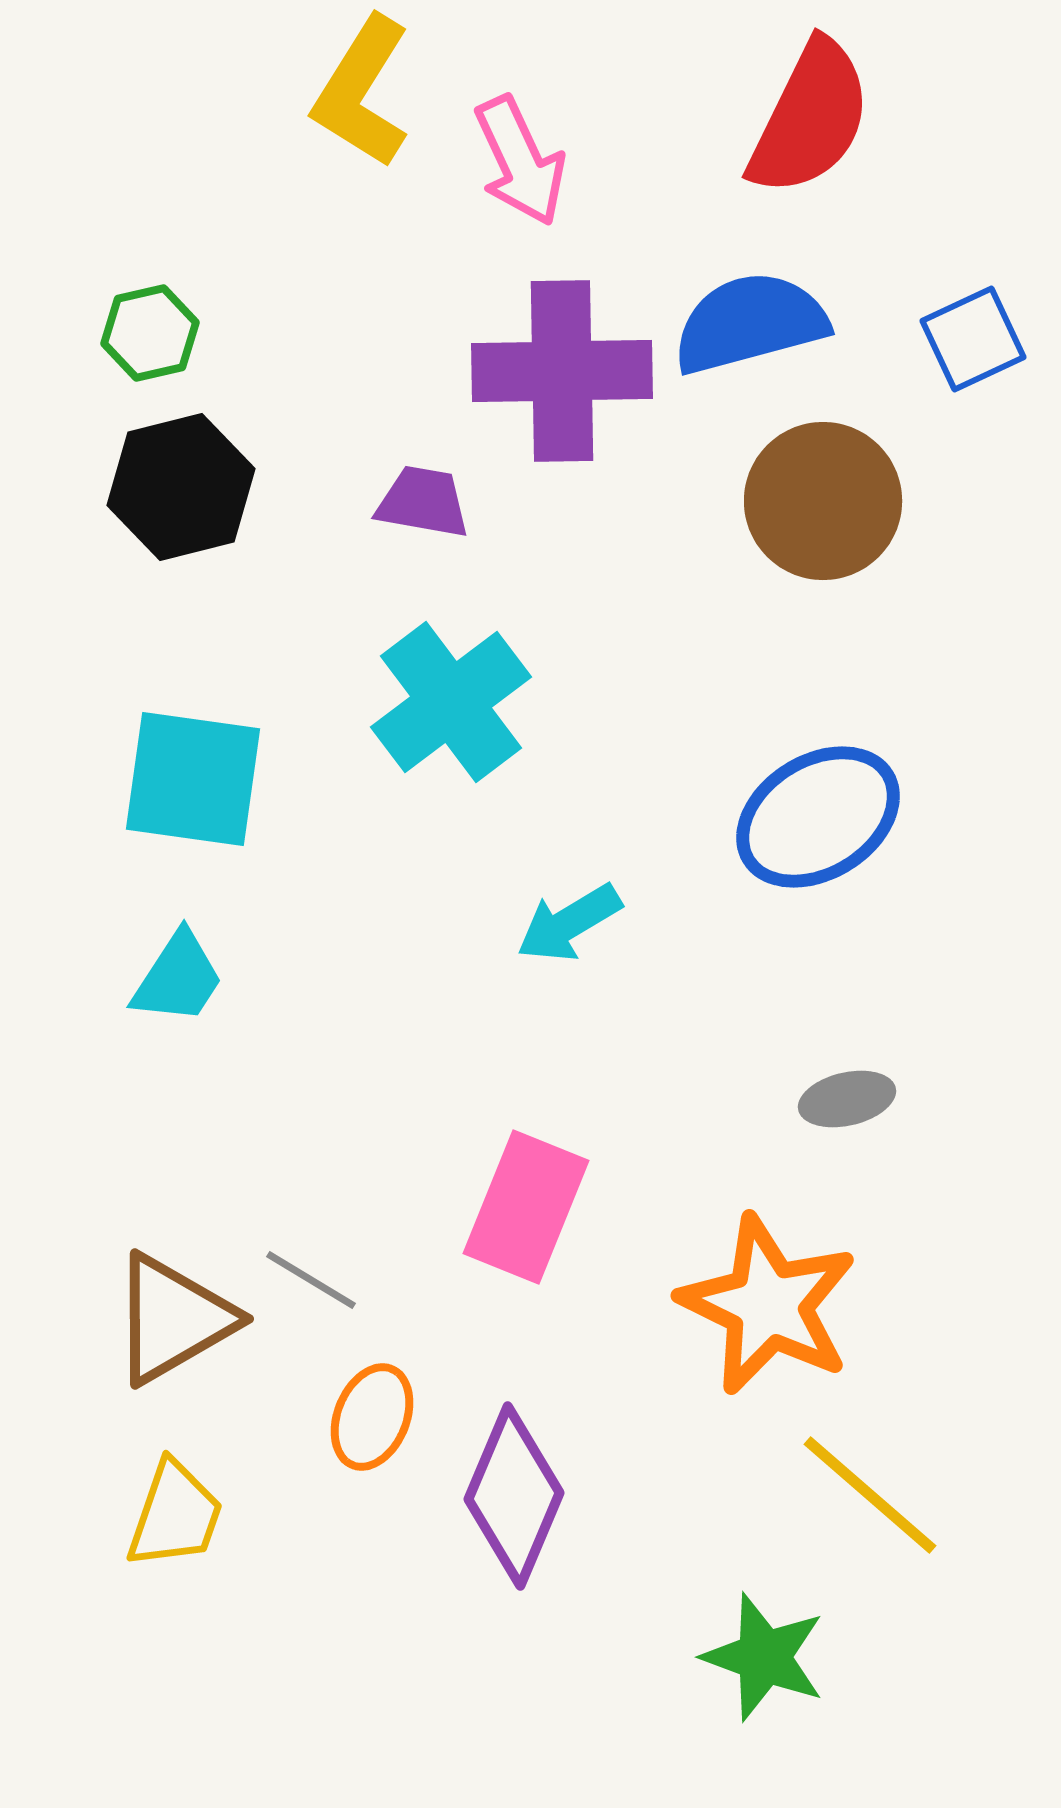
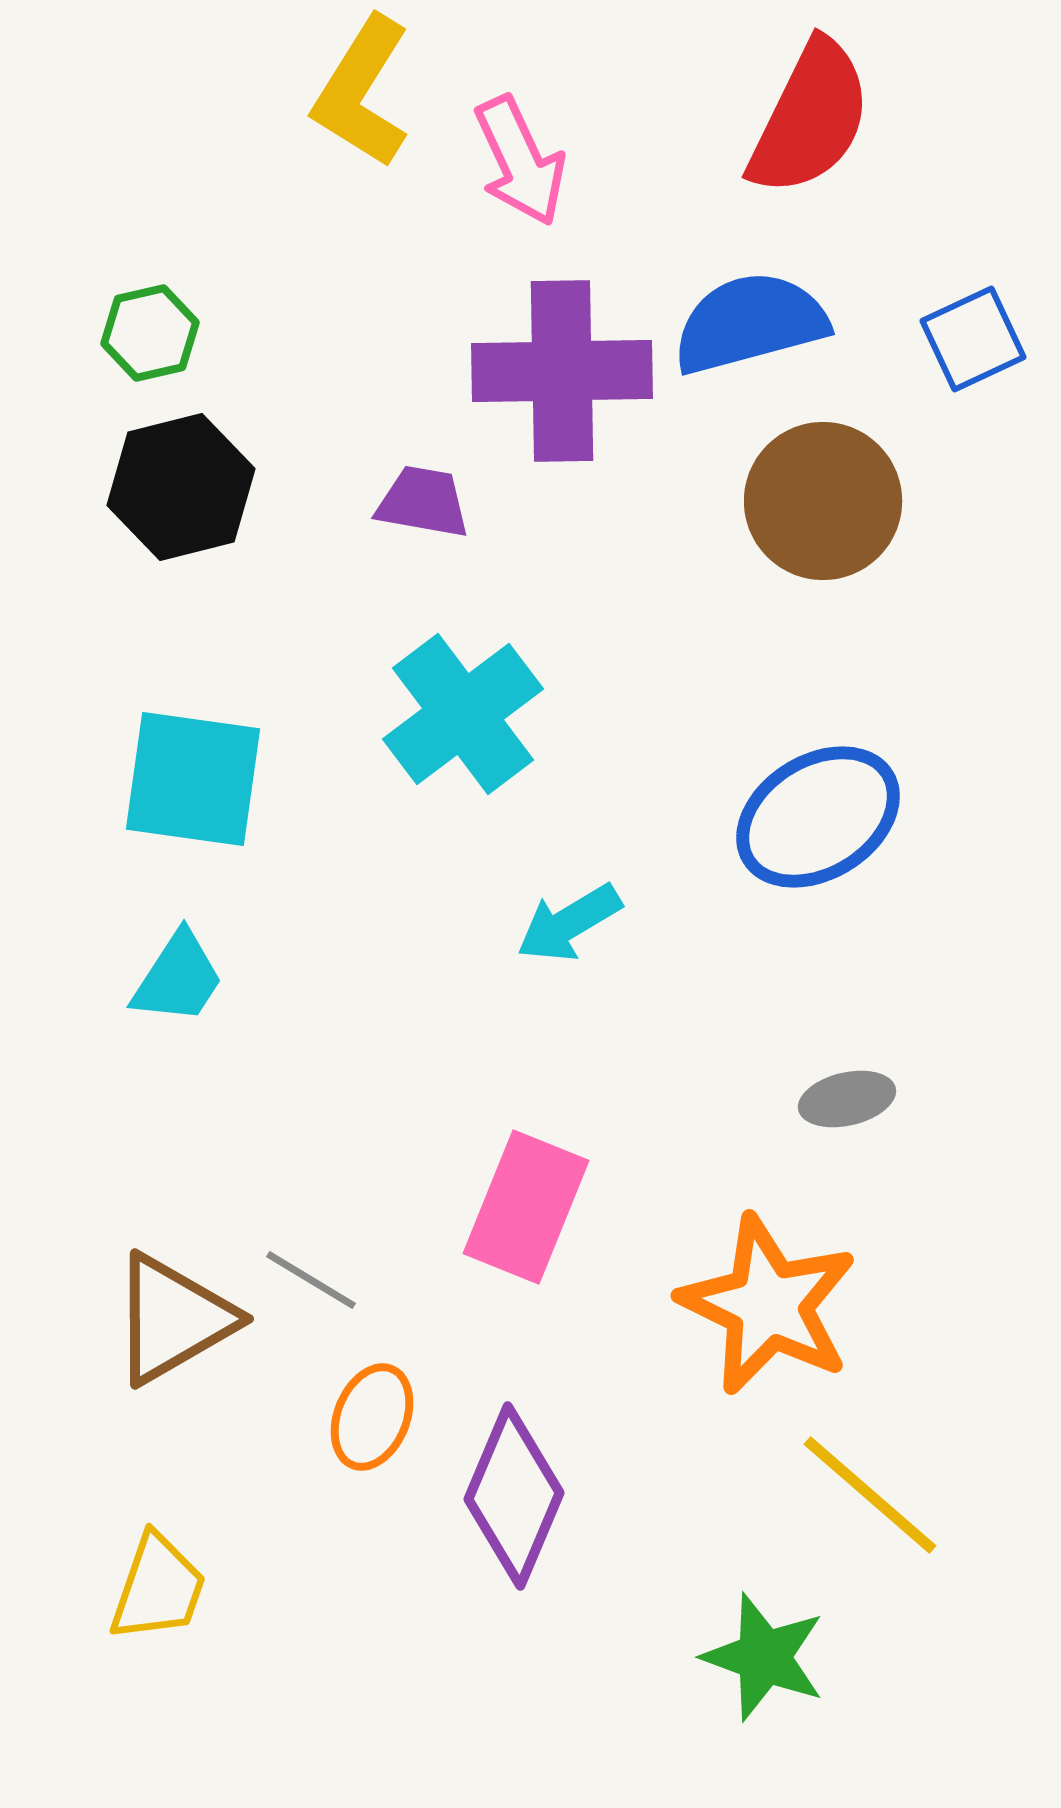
cyan cross: moved 12 px right, 12 px down
yellow trapezoid: moved 17 px left, 73 px down
